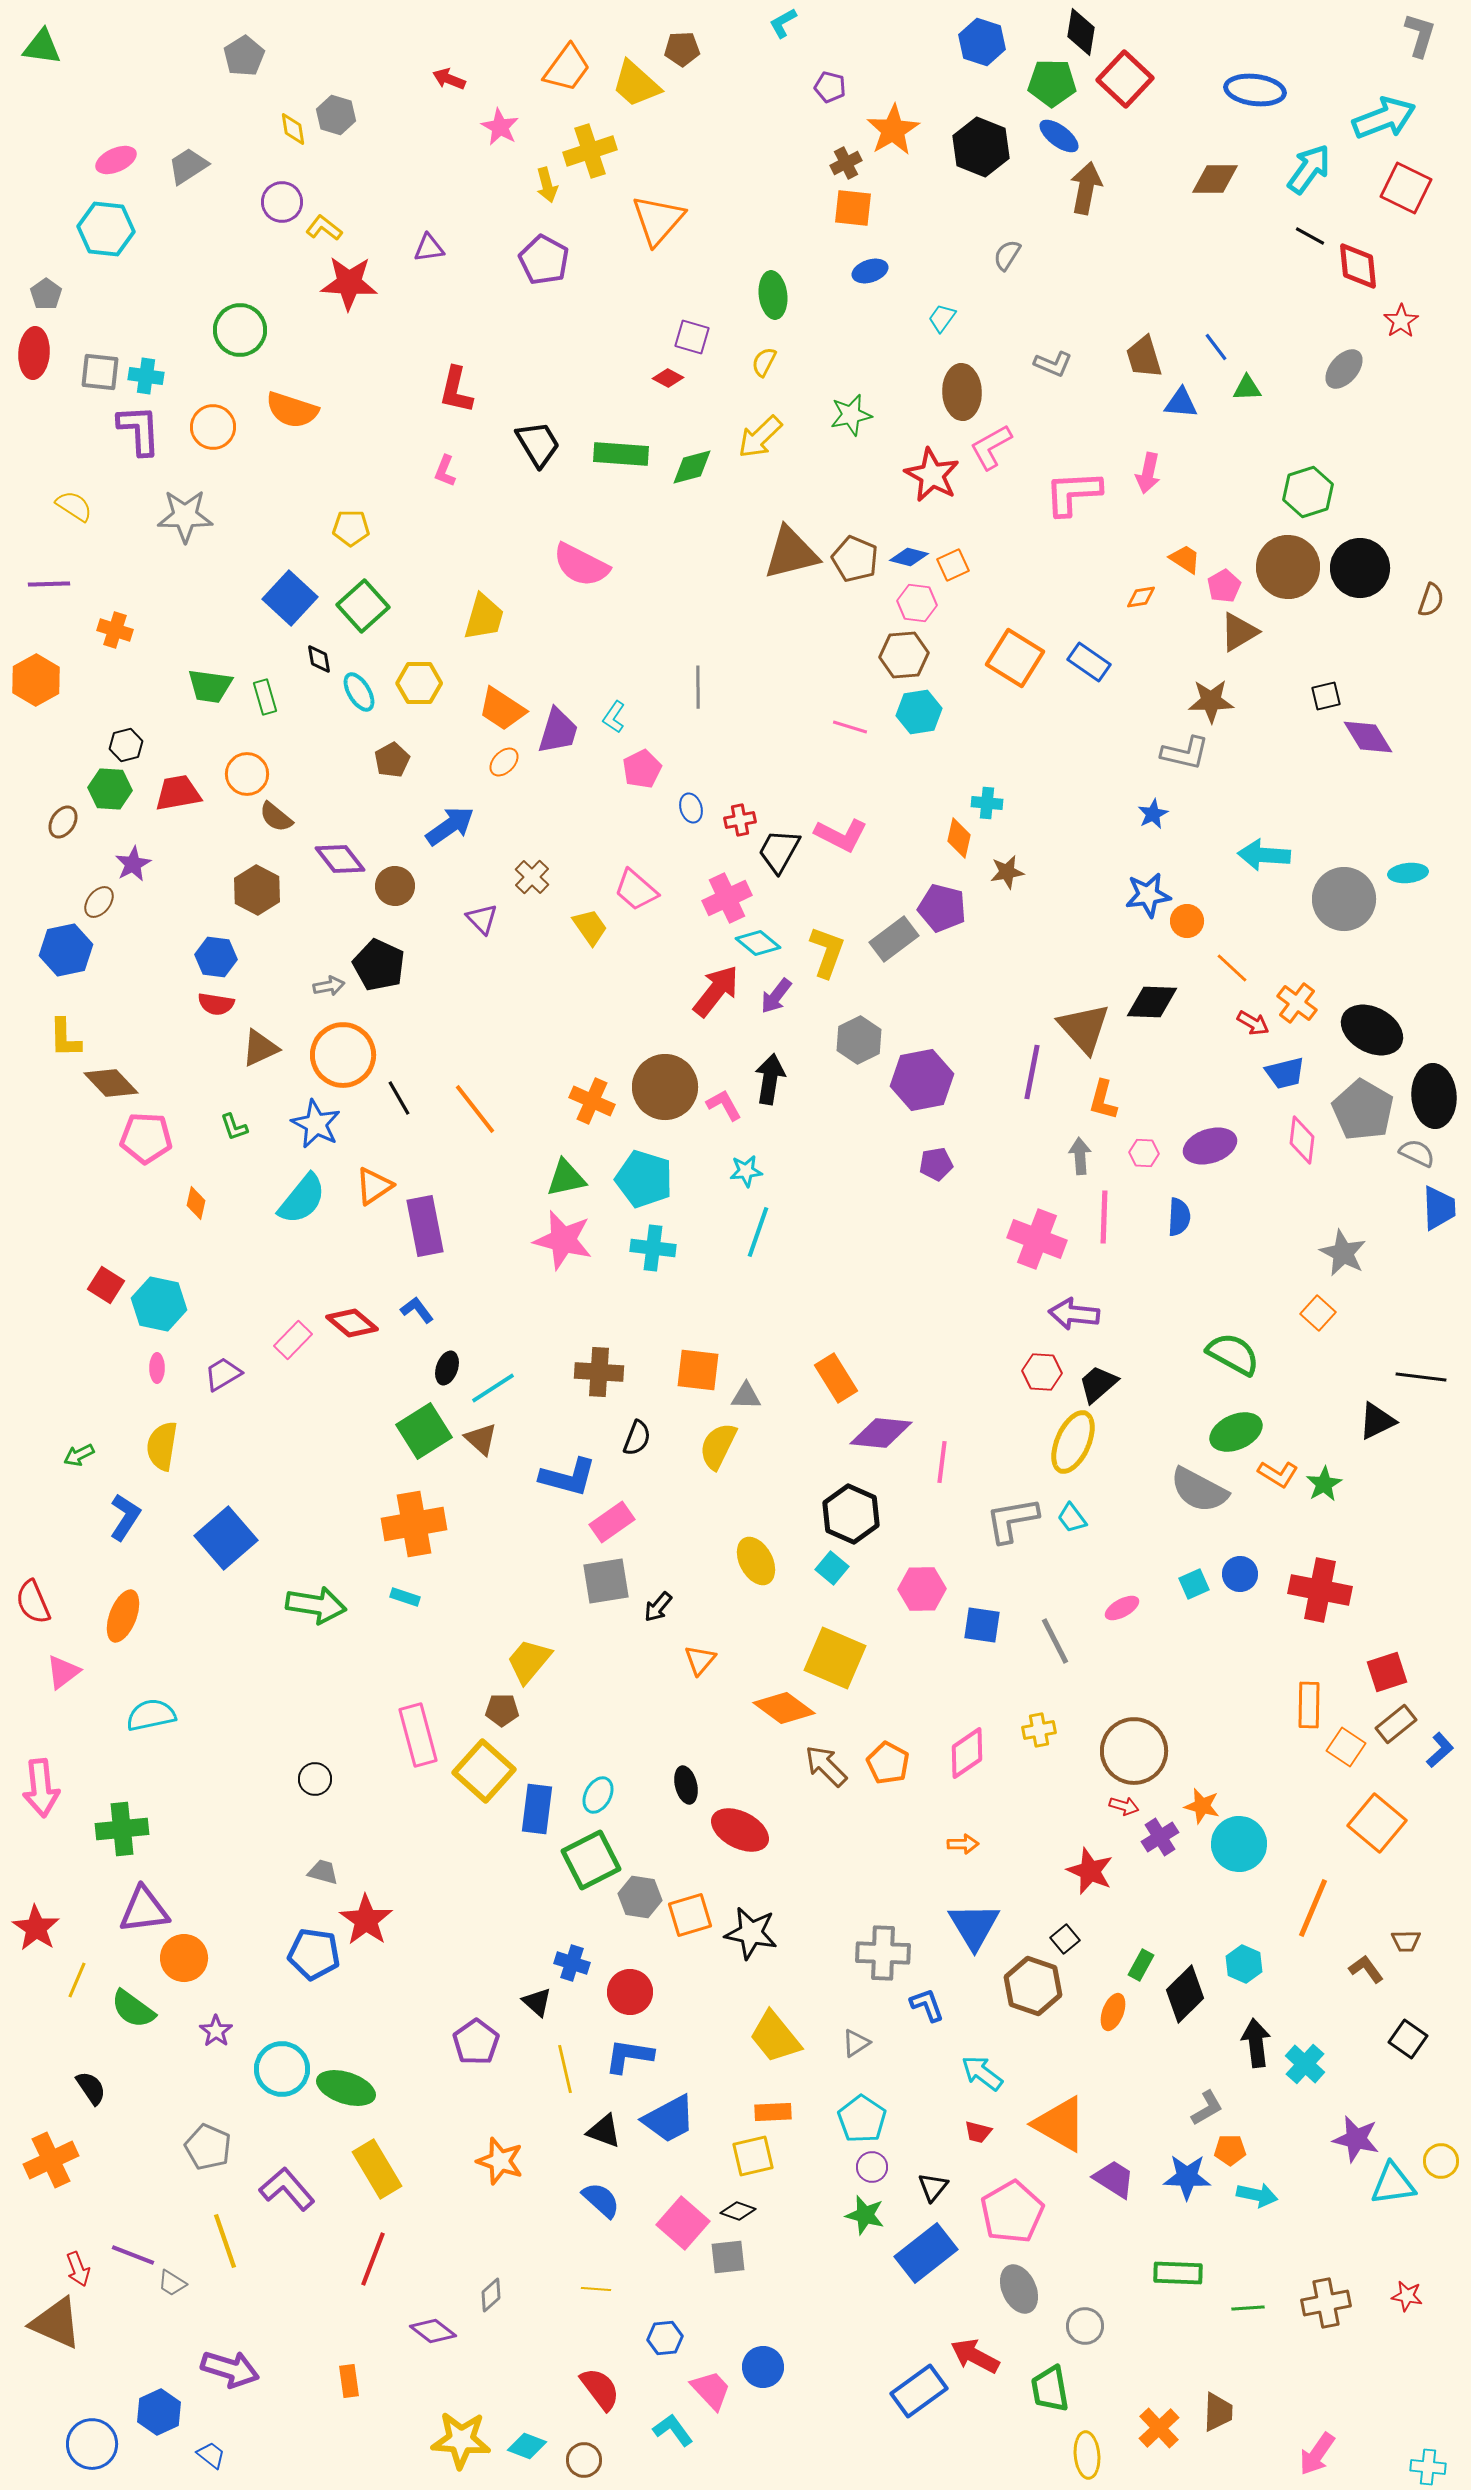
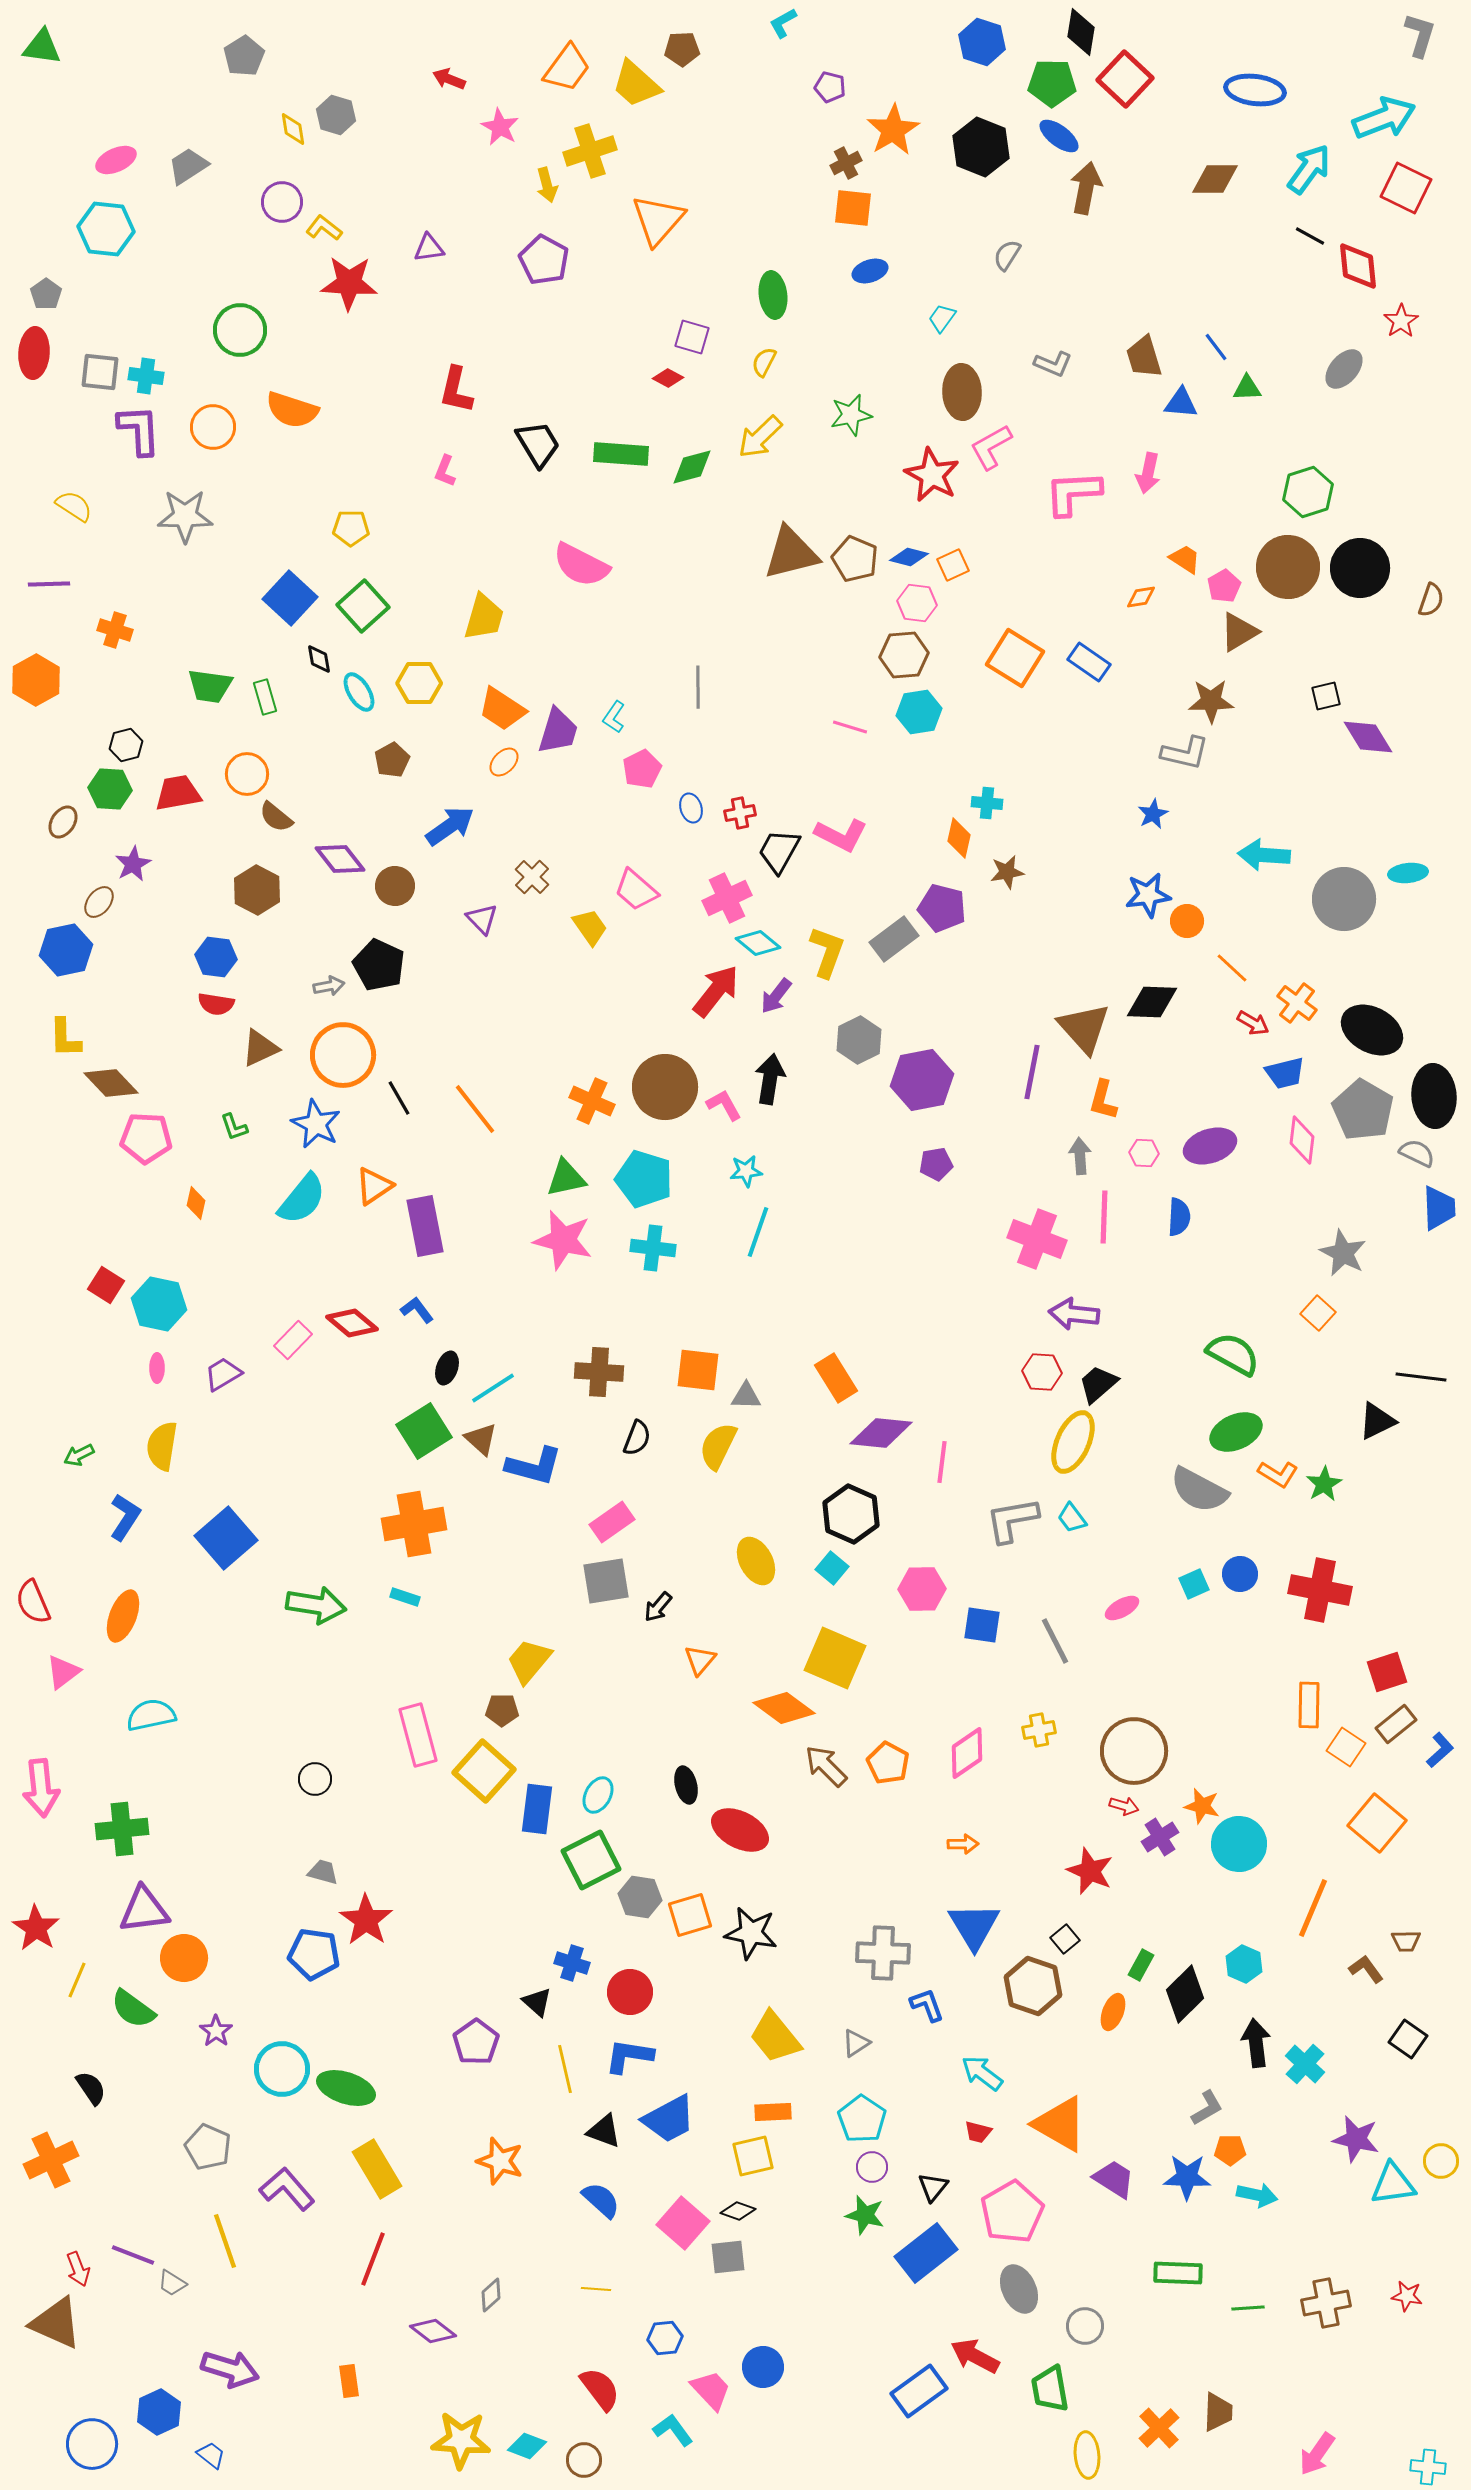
red cross at (740, 820): moved 7 px up
blue L-shape at (568, 1477): moved 34 px left, 11 px up
